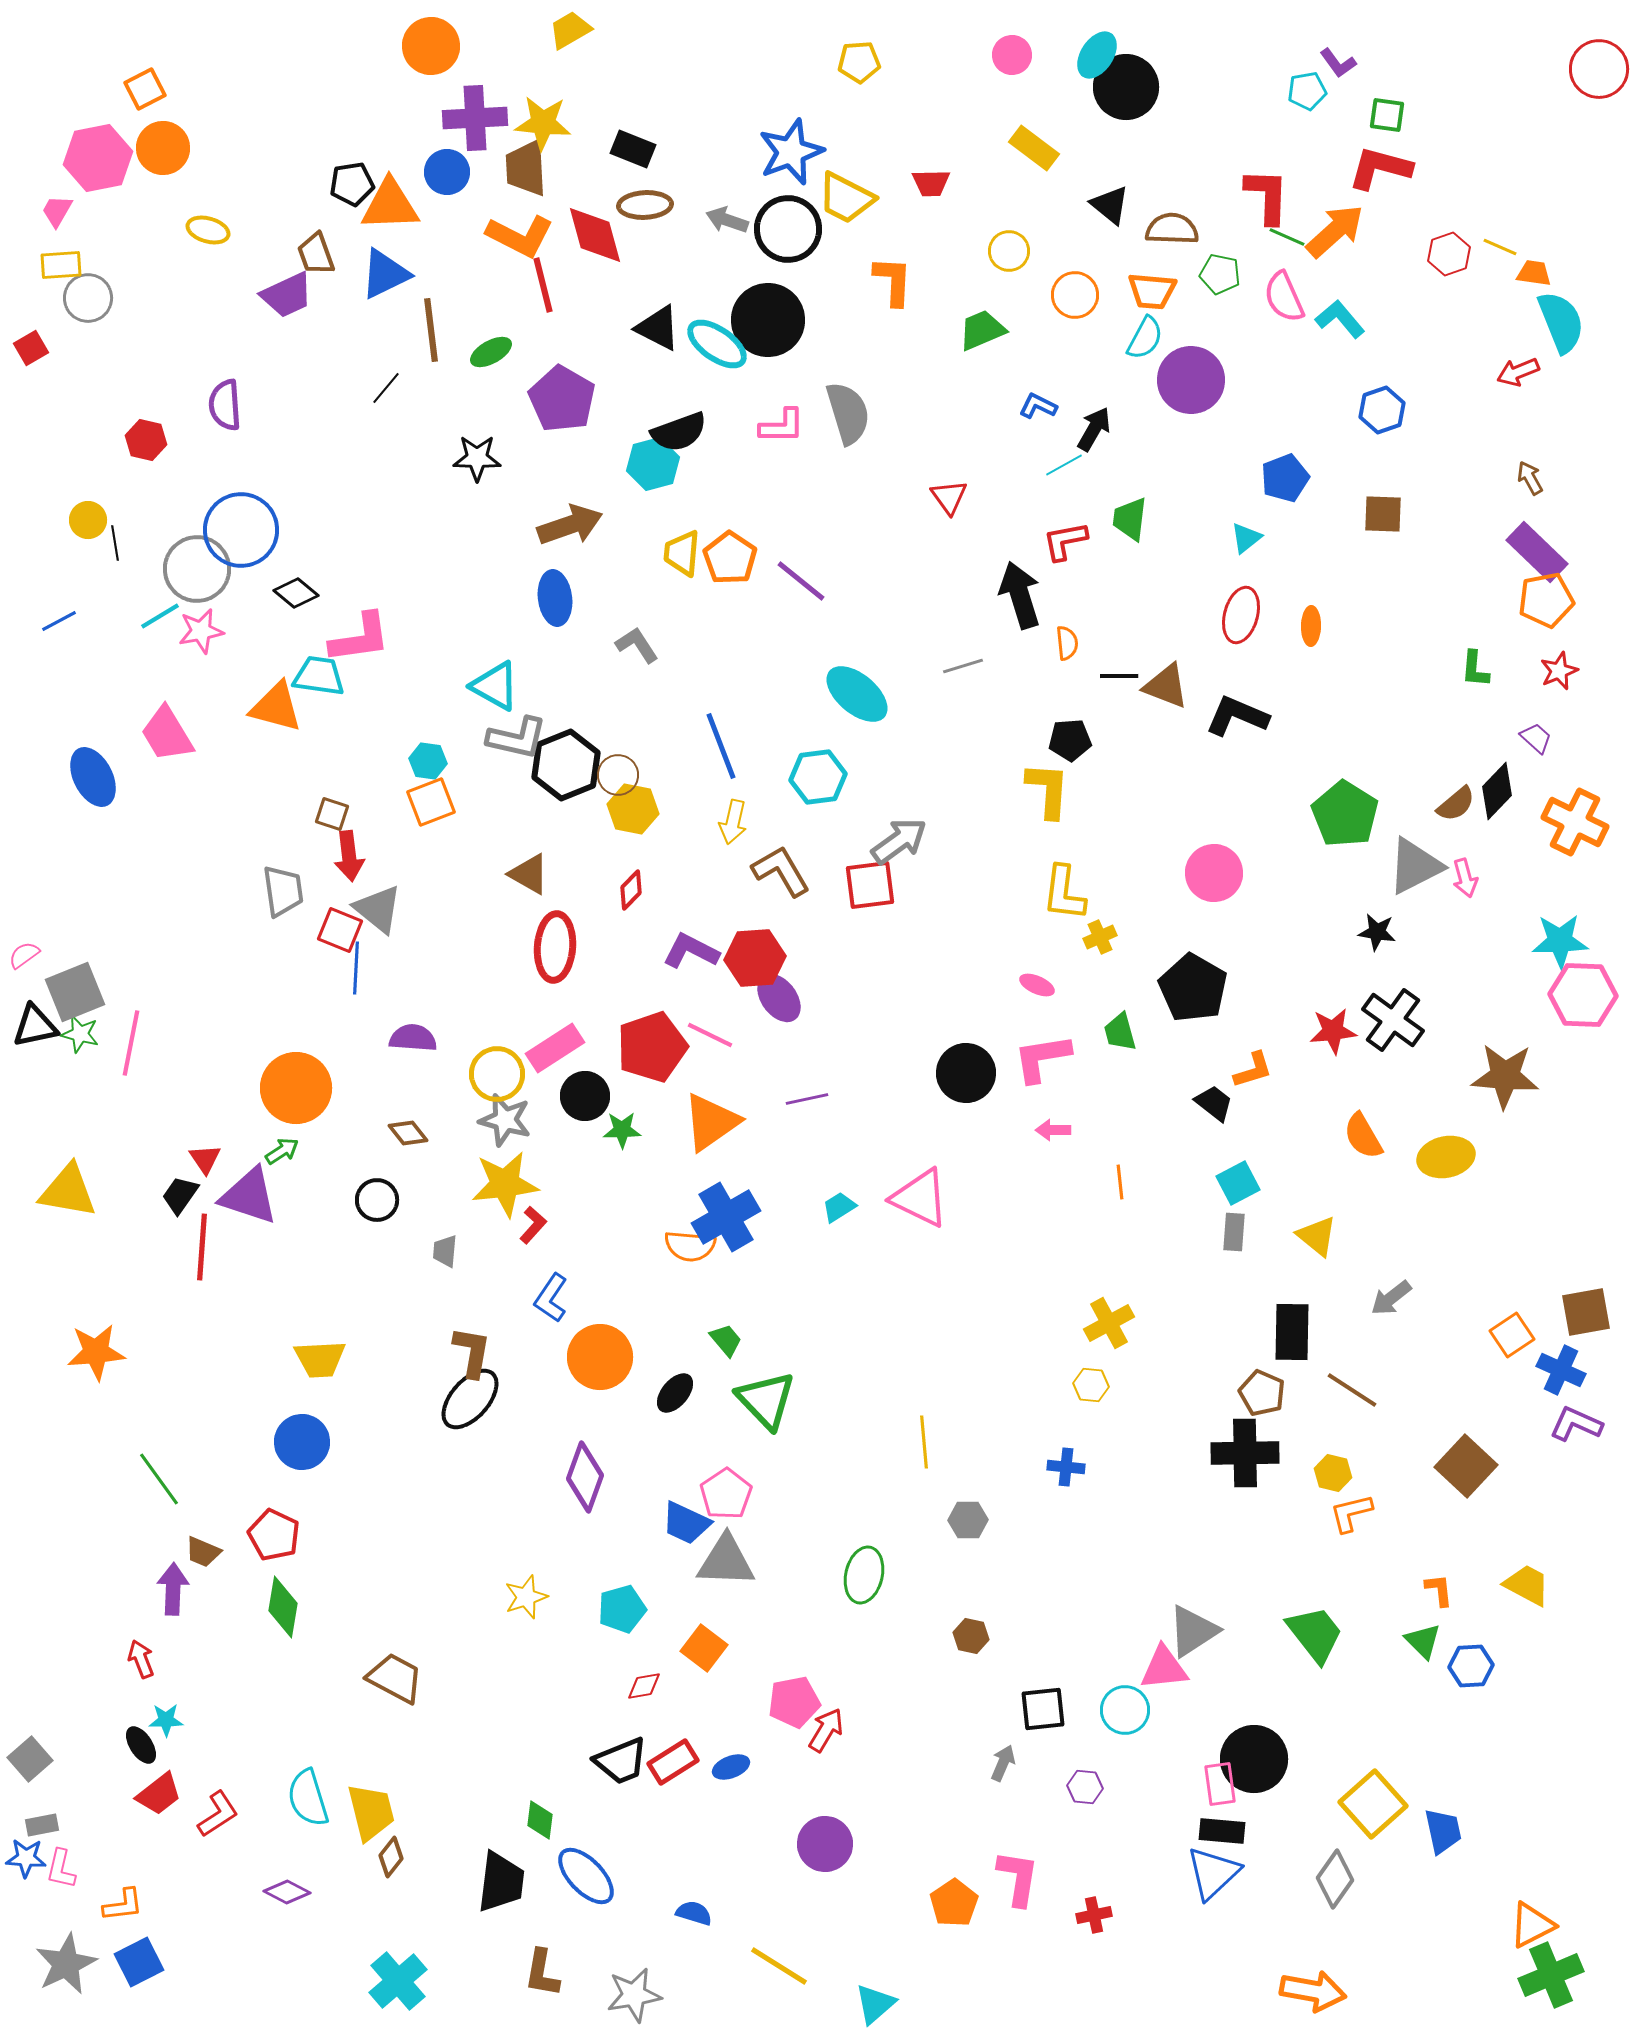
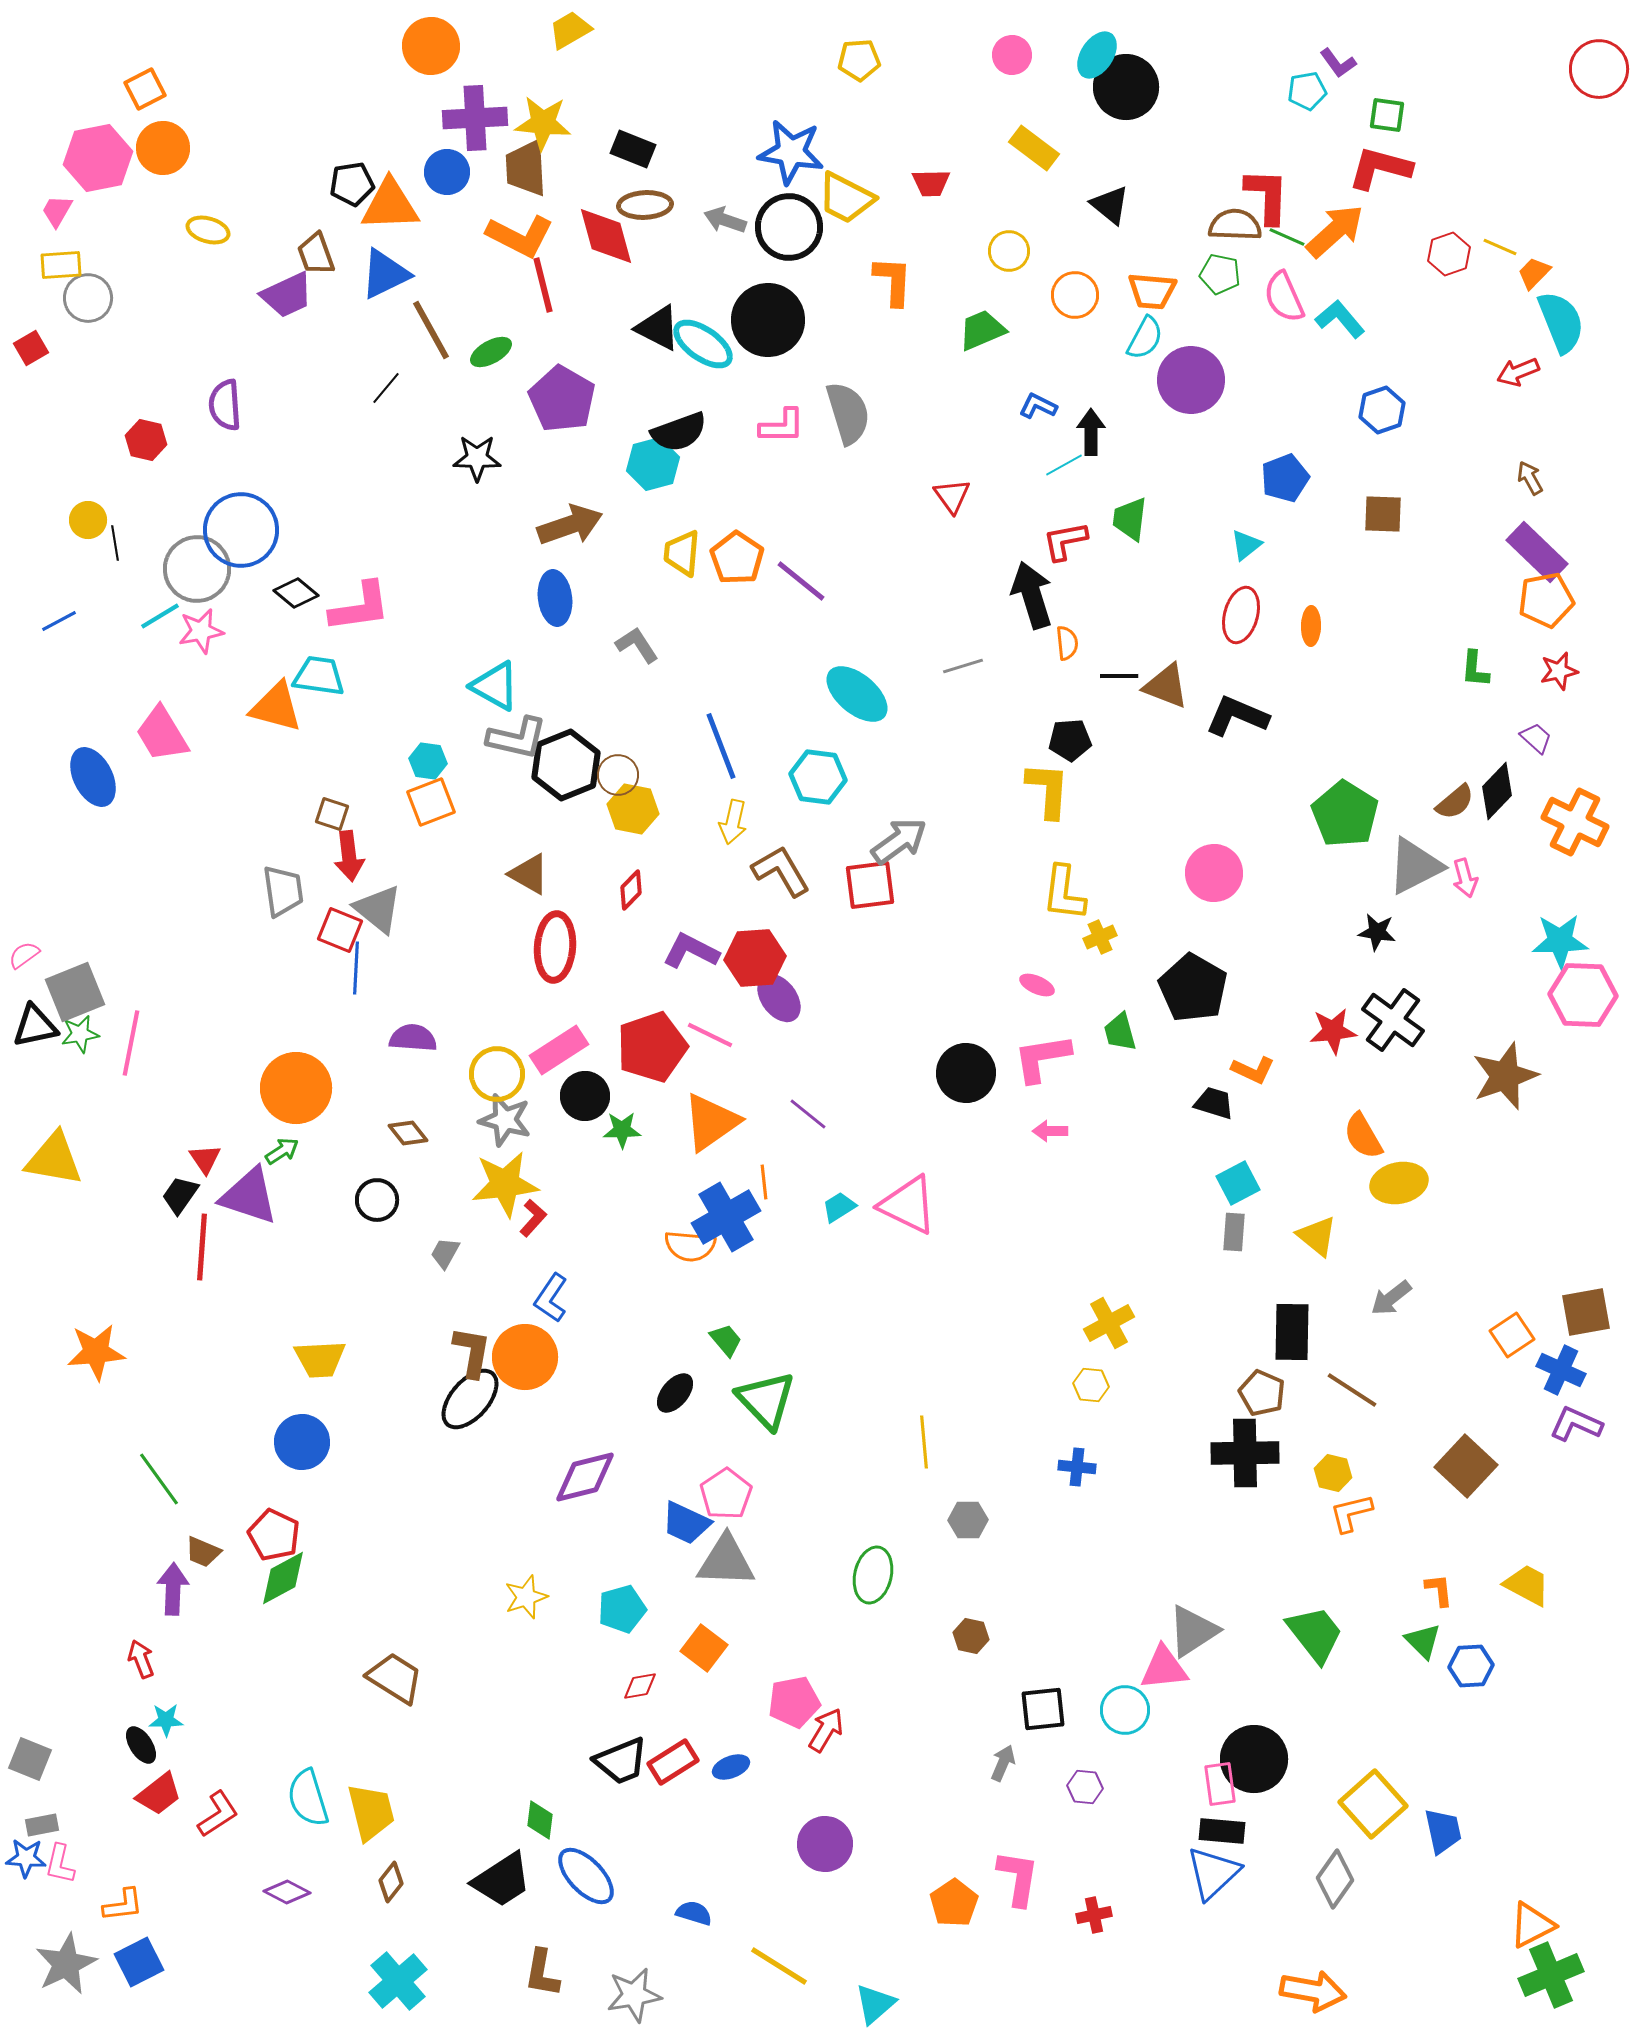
yellow pentagon at (859, 62): moved 2 px up
blue star at (791, 152): rotated 30 degrees clockwise
gray arrow at (727, 220): moved 2 px left
black circle at (788, 229): moved 1 px right, 2 px up
brown semicircle at (1172, 229): moved 63 px right, 4 px up
red diamond at (595, 235): moved 11 px right, 1 px down
orange trapezoid at (1534, 273): rotated 54 degrees counterclockwise
brown line at (431, 330): rotated 22 degrees counterclockwise
cyan ellipse at (717, 344): moved 14 px left
black arrow at (1094, 429): moved 3 px left, 3 px down; rotated 30 degrees counterclockwise
red triangle at (949, 497): moved 3 px right, 1 px up
cyan triangle at (1246, 538): moved 7 px down
orange pentagon at (730, 558): moved 7 px right
black arrow at (1020, 595): moved 12 px right
pink L-shape at (360, 638): moved 31 px up
red star at (1559, 671): rotated 9 degrees clockwise
pink trapezoid at (167, 734): moved 5 px left
cyan hexagon at (818, 777): rotated 14 degrees clockwise
brown semicircle at (1456, 804): moved 1 px left, 2 px up
green star at (80, 1034): rotated 24 degrees counterclockwise
pink rectangle at (555, 1048): moved 4 px right, 2 px down
orange L-shape at (1253, 1070): rotated 42 degrees clockwise
brown star at (1505, 1076): rotated 24 degrees counterclockwise
purple line at (807, 1099): moved 1 px right, 15 px down; rotated 51 degrees clockwise
black trapezoid at (1214, 1103): rotated 21 degrees counterclockwise
pink arrow at (1053, 1130): moved 3 px left, 1 px down
yellow ellipse at (1446, 1157): moved 47 px left, 26 px down
orange line at (1120, 1182): moved 356 px left
yellow triangle at (68, 1191): moved 14 px left, 32 px up
pink triangle at (920, 1198): moved 12 px left, 7 px down
red L-shape at (533, 1225): moved 7 px up
gray trapezoid at (445, 1251): moved 2 px down; rotated 24 degrees clockwise
orange circle at (600, 1357): moved 75 px left
blue cross at (1066, 1467): moved 11 px right
purple diamond at (585, 1477): rotated 56 degrees clockwise
green ellipse at (864, 1575): moved 9 px right
green diamond at (283, 1607): moved 29 px up; rotated 52 degrees clockwise
brown trapezoid at (395, 1678): rotated 4 degrees clockwise
red diamond at (644, 1686): moved 4 px left
gray square at (30, 1759): rotated 27 degrees counterclockwise
brown diamond at (391, 1857): moved 25 px down
pink L-shape at (61, 1869): moved 1 px left, 5 px up
black trapezoid at (501, 1882): moved 1 px right, 2 px up; rotated 50 degrees clockwise
